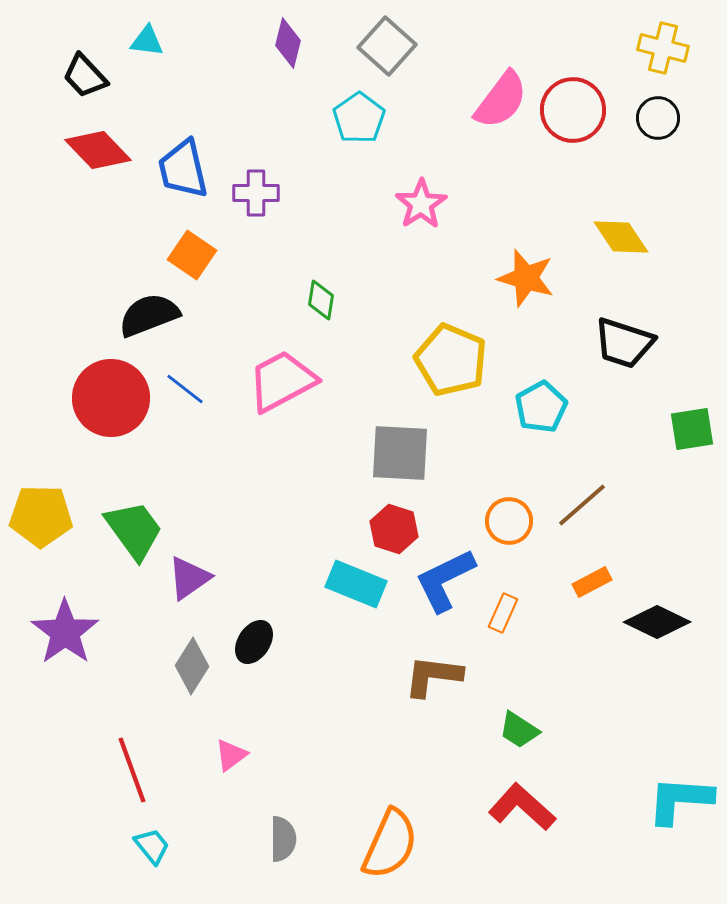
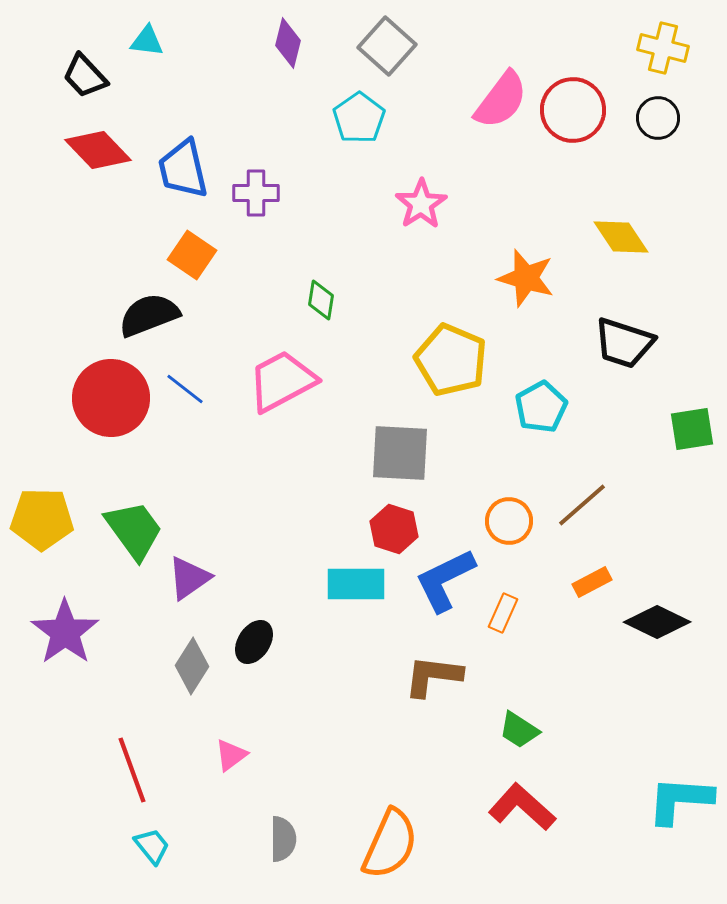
yellow pentagon at (41, 516): moved 1 px right, 3 px down
cyan rectangle at (356, 584): rotated 22 degrees counterclockwise
